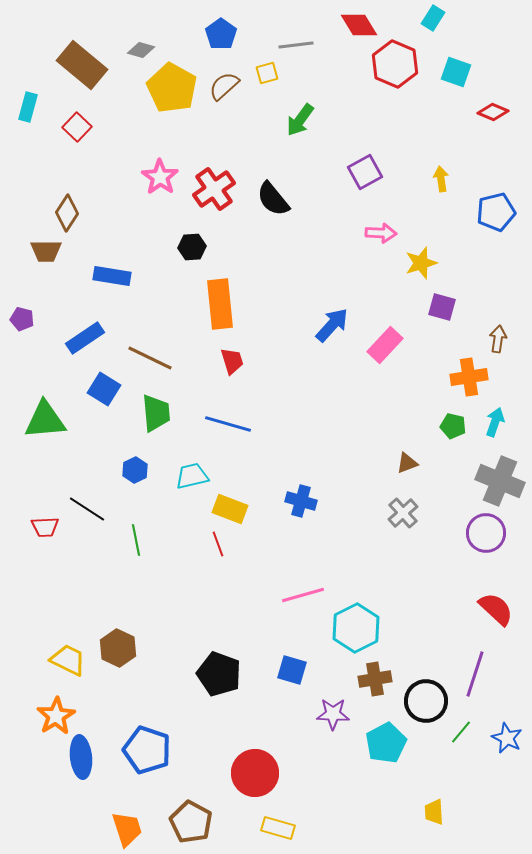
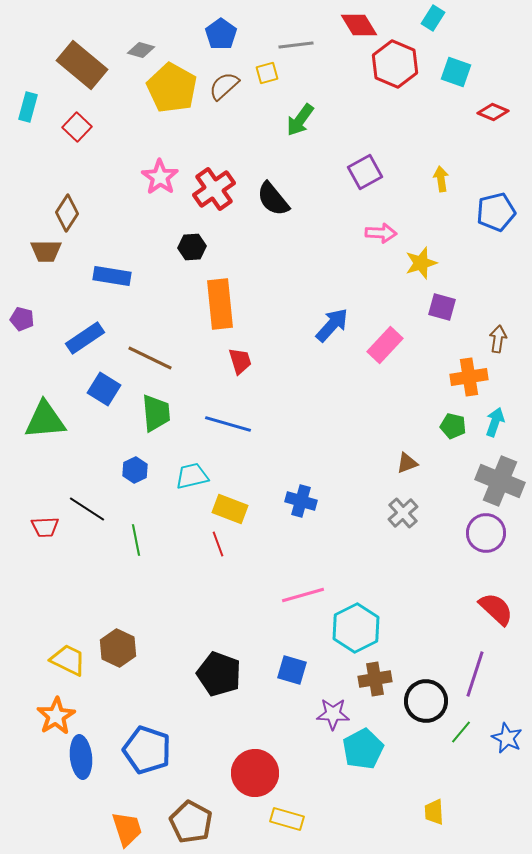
red trapezoid at (232, 361): moved 8 px right
cyan pentagon at (386, 743): moved 23 px left, 6 px down
yellow rectangle at (278, 828): moved 9 px right, 9 px up
